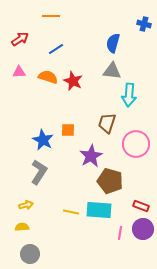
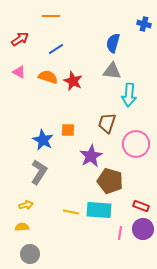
pink triangle: rotated 32 degrees clockwise
